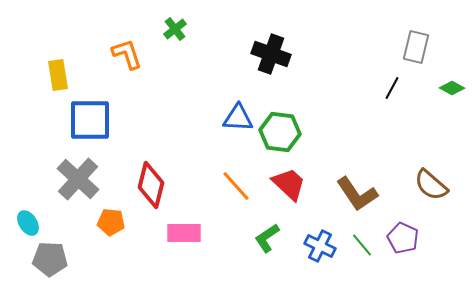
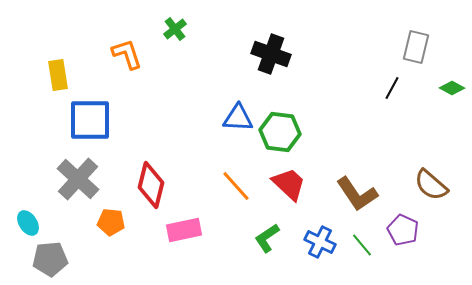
pink rectangle: moved 3 px up; rotated 12 degrees counterclockwise
purple pentagon: moved 8 px up
blue cross: moved 4 px up
gray pentagon: rotated 8 degrees counterclockwise
